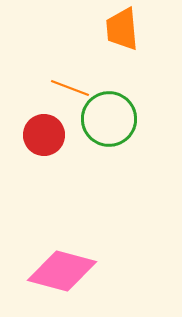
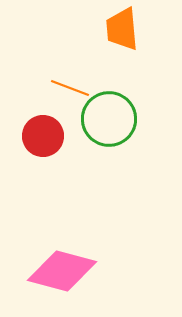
red circle: moved 1 px left, 1 px down
